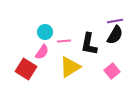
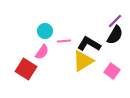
purple line: rotated 35 degrees counterclockwise
cyan circle: moved 1 px up
black L-shape: rotated 110 degrees clockwise
yellow triangle: moved 13 px right, 6 px up
pink square: rotated 14 degrees counterclockwise
